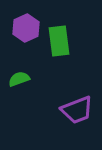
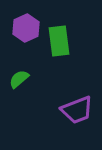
green semicircle: rotated 20 degrees counterclockwise
